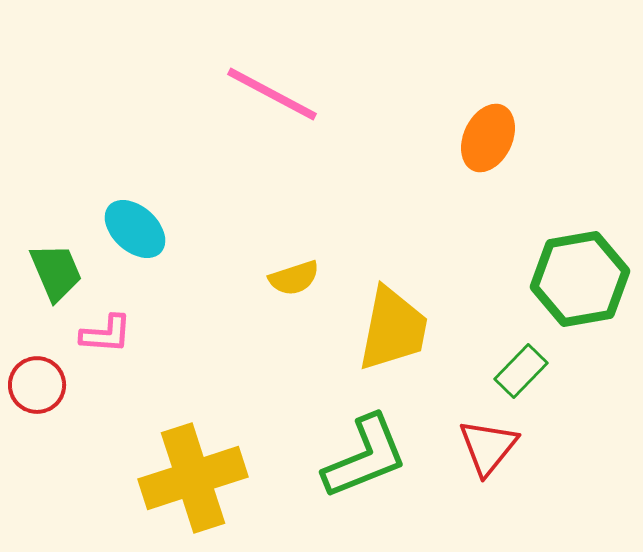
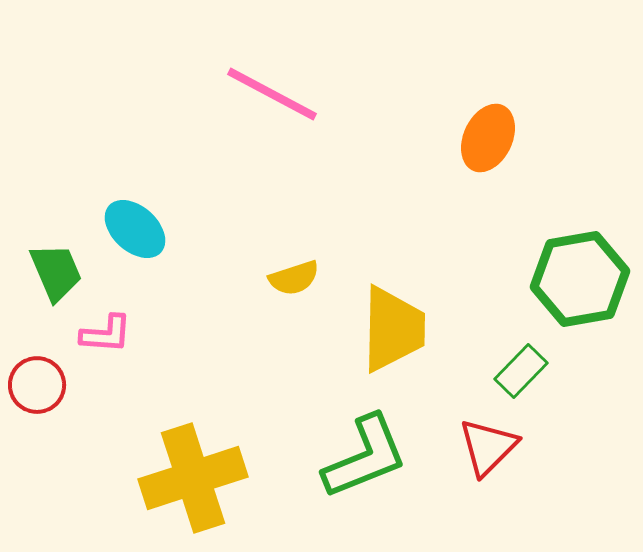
yellow trapezoid: rotated 10 degrees counterclockwise
red triangle: rotated 6 degrees clockwise
